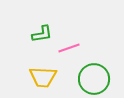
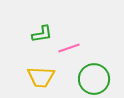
yellow trapezoid: moved 2 px left
